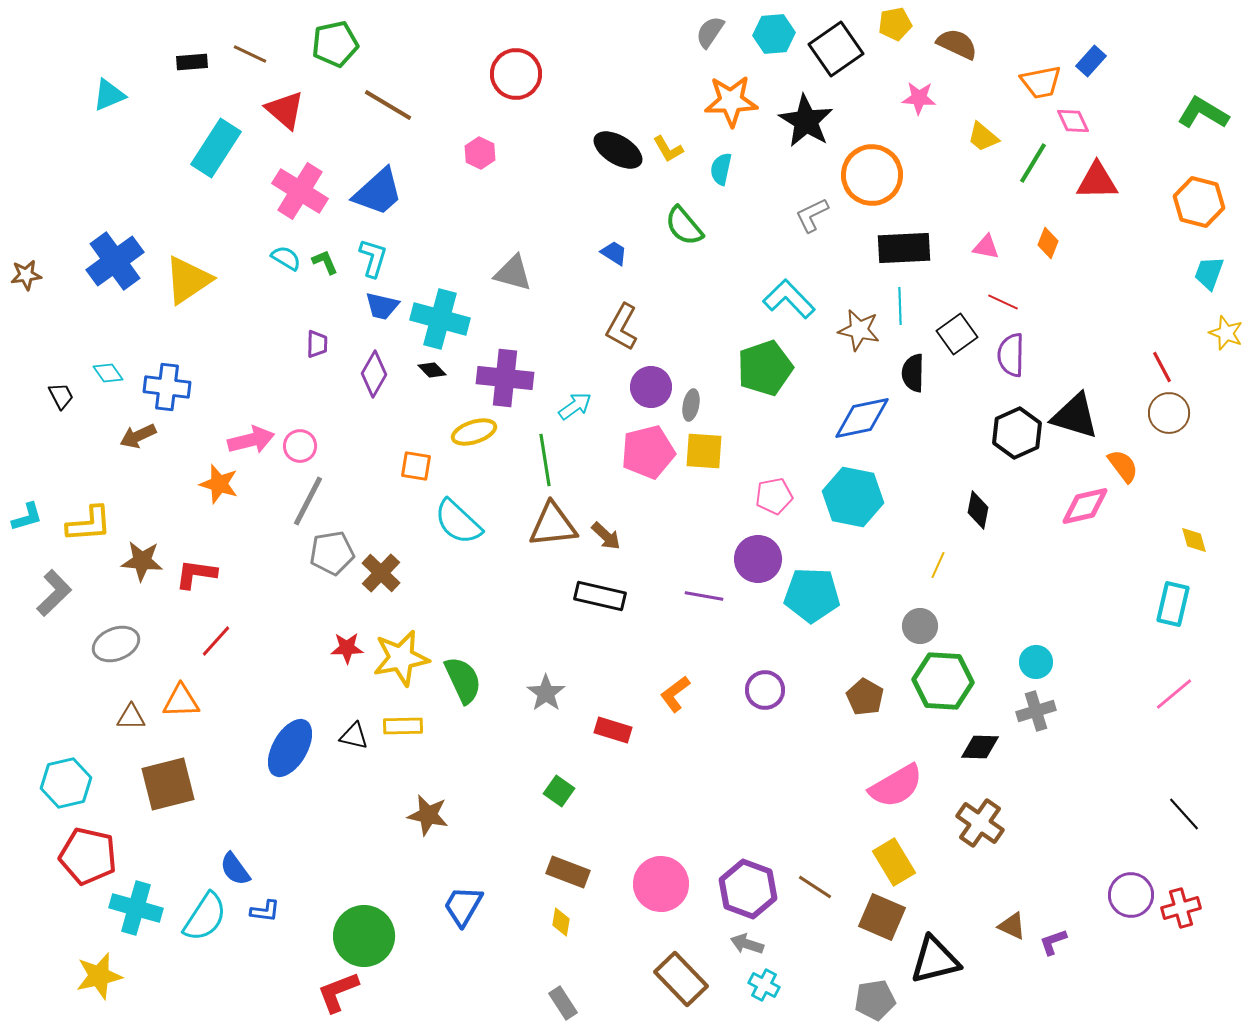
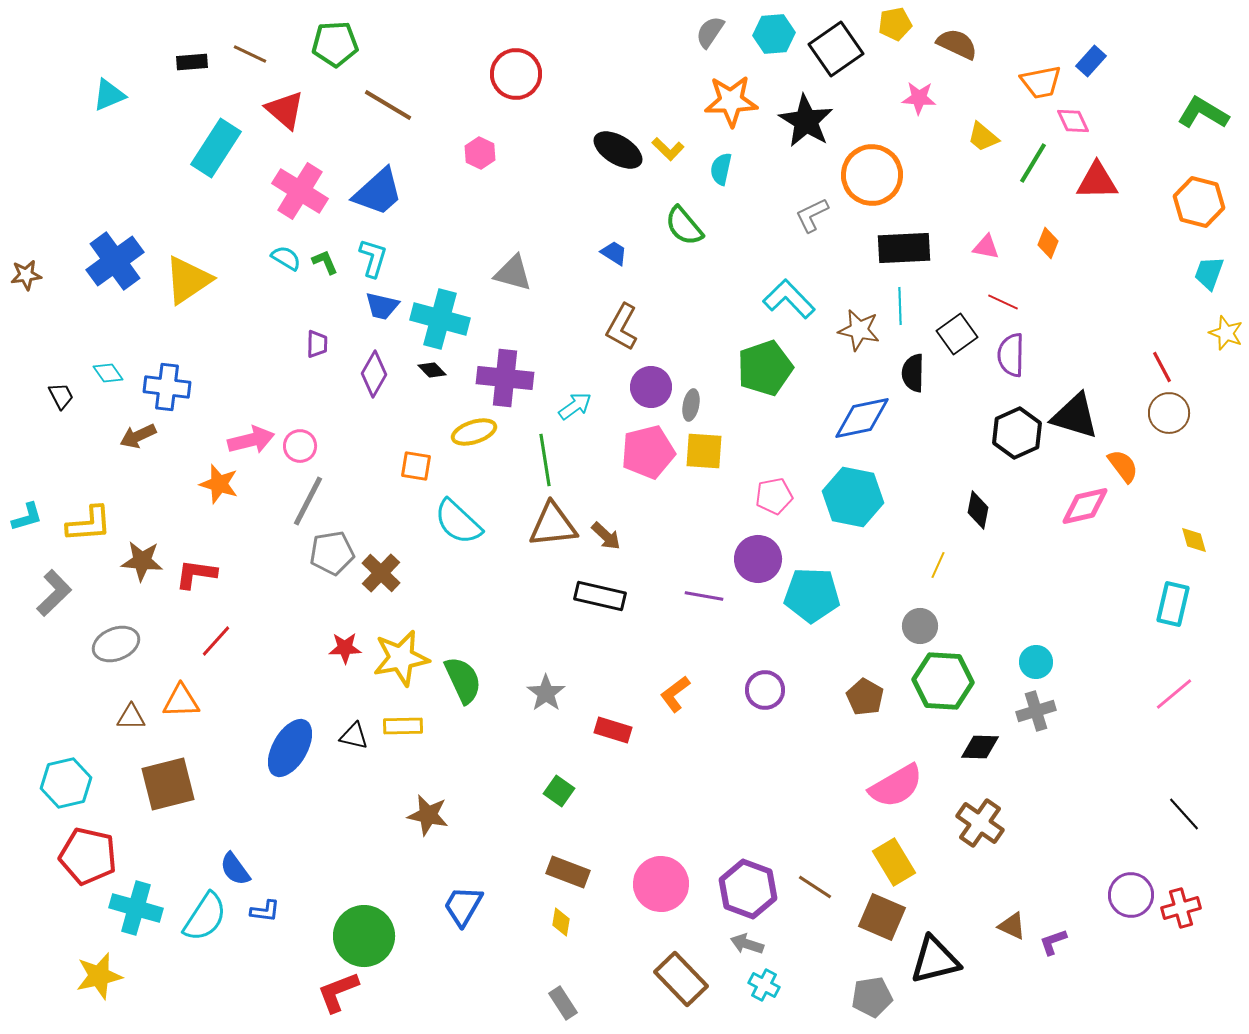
green pentagon at (335, 44): rotated 9 degrees clockwise
yellow L-shape at (668, 149): rotated 16 degrees counterclockwise
red star at (347, 648): moved 2 px left
gray pentagon at (875, 1000): moved 3 px left, 3 px up
